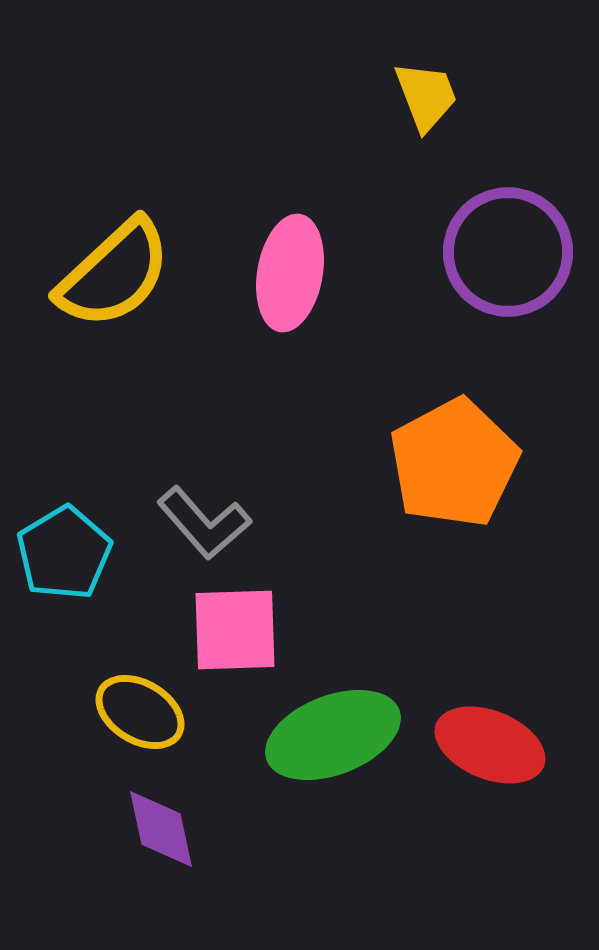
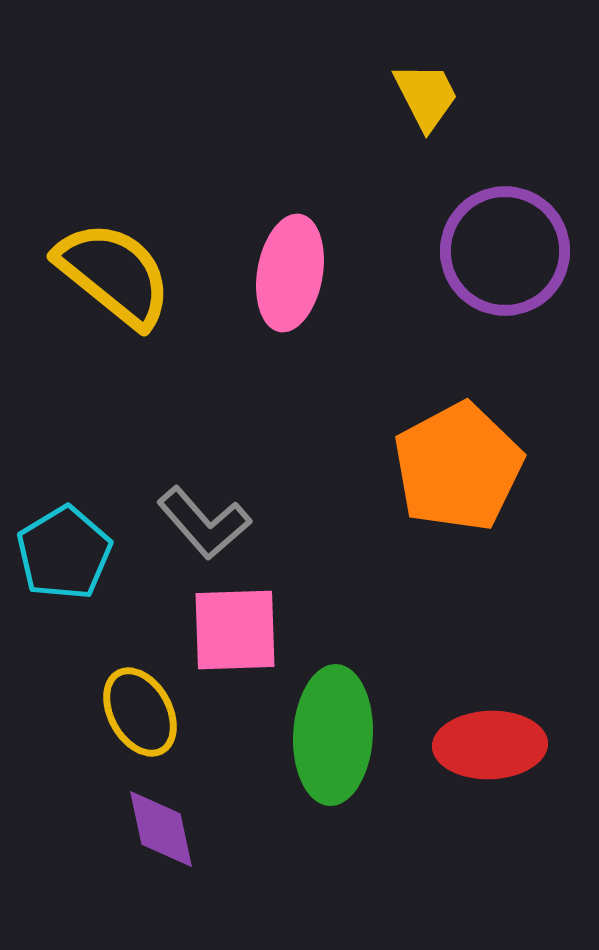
yellow trapezoid: rotated 6 degrees counterclockwise
purple circle: moved 3 px left, 1 px up
yellow semicircle: rotated 98 degrees counterclockwise
orange pentagon: moved 4 px right, 4 px down
yellow ellipse: rotated 30 degrees clockwise
green ellipse: rotated 66 degrees counterclockwise
red ellipse: rotated 24 degrees counterclockwise
